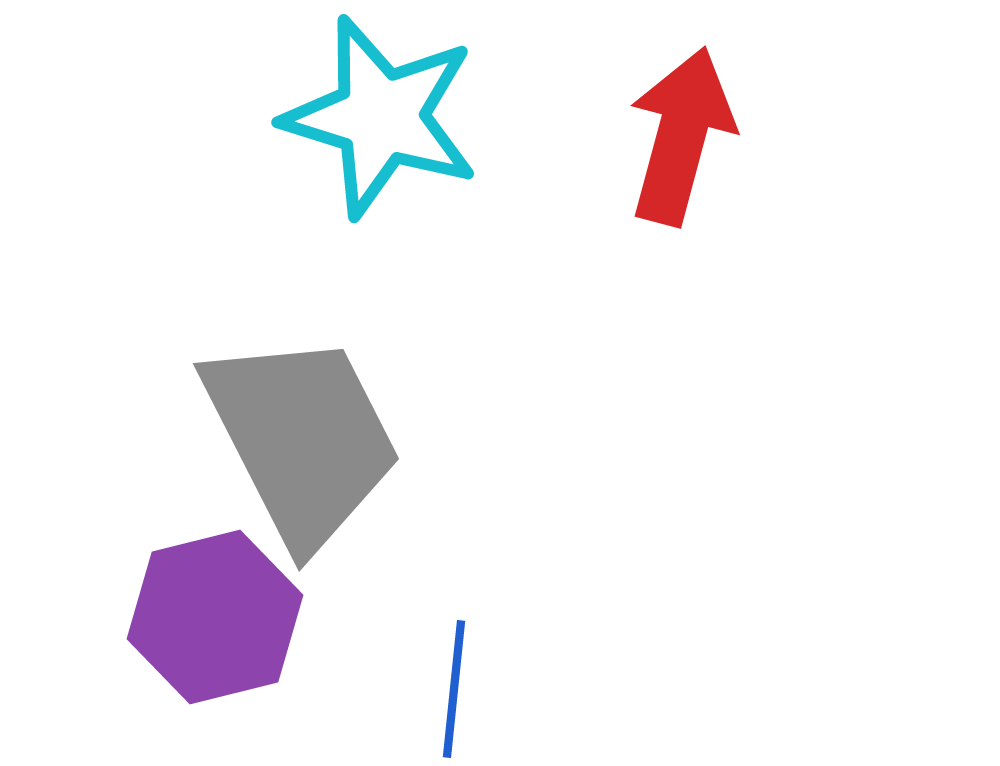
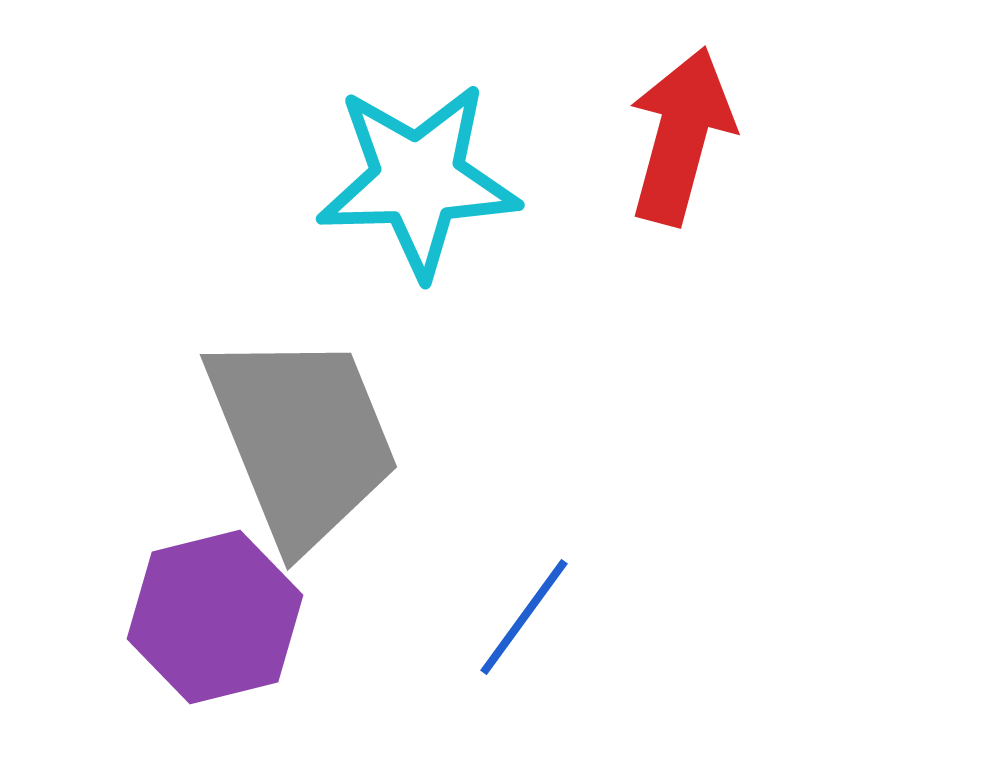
cyan star: moved 37 px right, 63 px down; rotated 19 degrees counterclockwise
gray trapezoid: rotated 5 degrees clockwise
blue line: moved 70 px right, 72 px up; rotated 30 degrees clockwise
